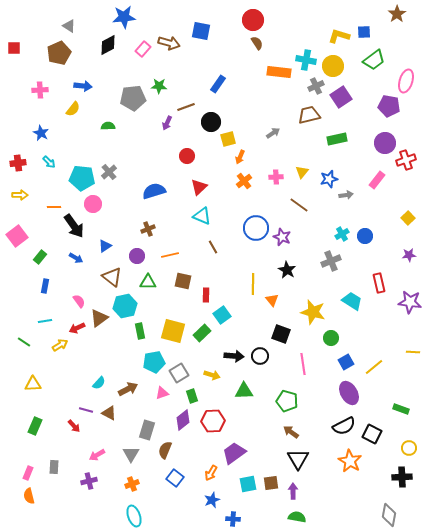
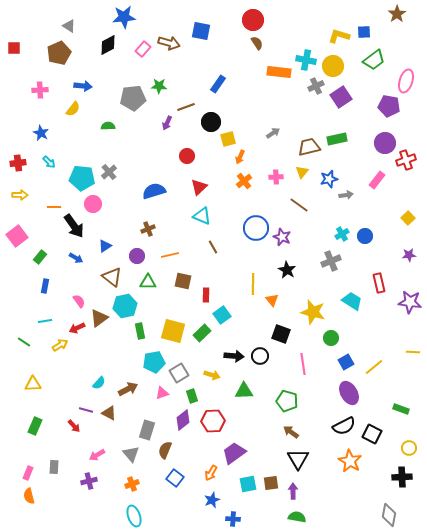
brown trapezoid at (309, 115): moved 32 px down
gray triangle at (131, 454): rotated 12 degrees counterclockwise
